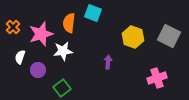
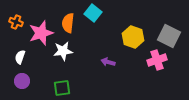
cyan square: rotated 18 degrees clockwise
orange semicircle: moved 1 px left
orange cross: moved 3 px right, 5 px up; rotated 24 degrees counterclockwise
pink star: moved 1 px up
purple arrow: rotated 80 degrees counterclockwise
purple circle: moved 16 px left, 11 px down
pink cross: moved 18 px up
green square: rotated 30 degrees clockwise
